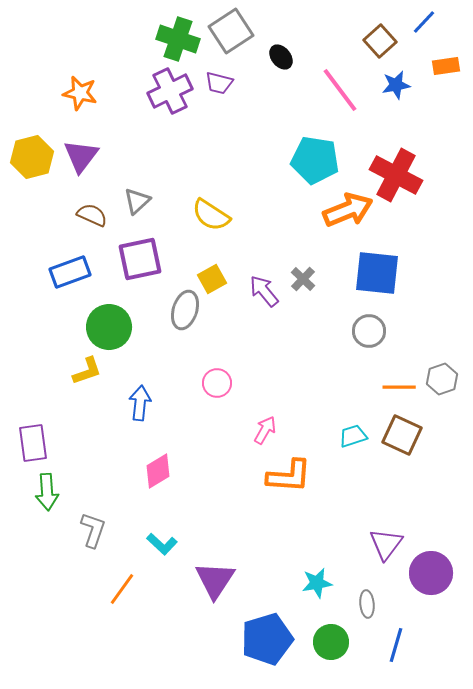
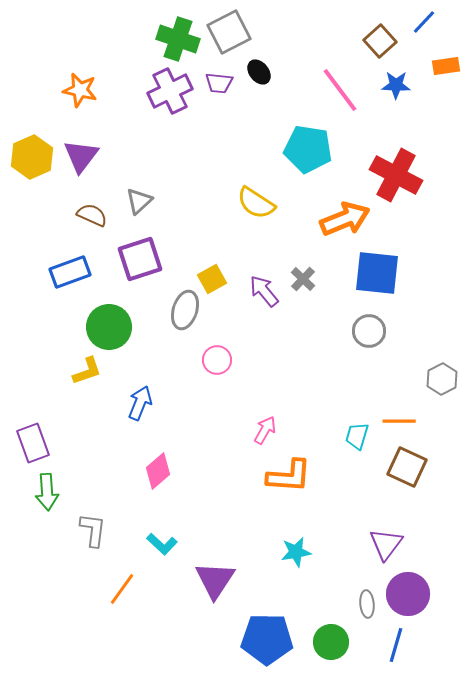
gray square at (231, 31): moved 2 px left, 1 px down; rotated 6 degrees clockwise
black ellipse at (281, 57): moved 22 px left, 15 px down
purple trapezoid at (219, 83): rotated 8 degrees counterclockwise
blue star at (396, 85): rotated 12 degrees clockwise
orange star at (80, 93): moved 3 px up
yellow hexagon at (32, 157): rotated 9 degrees counterclockwise
cyan pentagon at (315, 160): moved 7 px left, 11 px up
gray triangle at (137, 201): moved 2 px right
orange arrow at (348, 210): moved 3 px left, 9 px down
yellow semicircle at (211, 215): moved 45 px right, 12 px up
purple square at (140, 259): rotated 6 degrees counterclockwise
gray hexagon at (442, 379): rotated 8 degrees counterclockwise
pink circle at (217, 383): moved 23 px up
orange line at (399, 387): moved 34 px down
blue arrow at (140, 403): rotated 16 degrees clockwise
brown square at (402, 435): moved 5 px right, 32 px down
cyan trapezoid at (353, 436): moved 4 px right; rotated 56 degrees counterclockwise
purple rectangle at (33, 443): rotated 12 degrees counterclockwise
pink diamond at (158, 471): rotated 9 degrees counterclockwise
gray L-shape at (93, 530): rotated 12 degrees counterclockwise
purple circle at (431, 573): moved 23 px left, 21 px down
cyan star at (317, 583): moved 21 px left, 31 px up
blue pentagon at (267, 639): rotated 18 degrees clockwise
